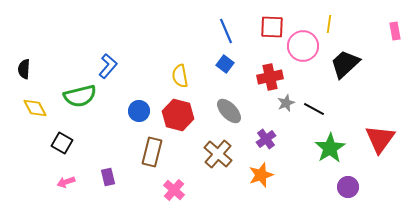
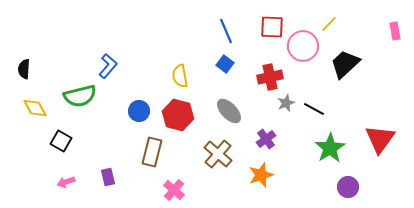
yellow line: rotated 36 degrees clockwise
black square: moved 1 px left, 2 px up
